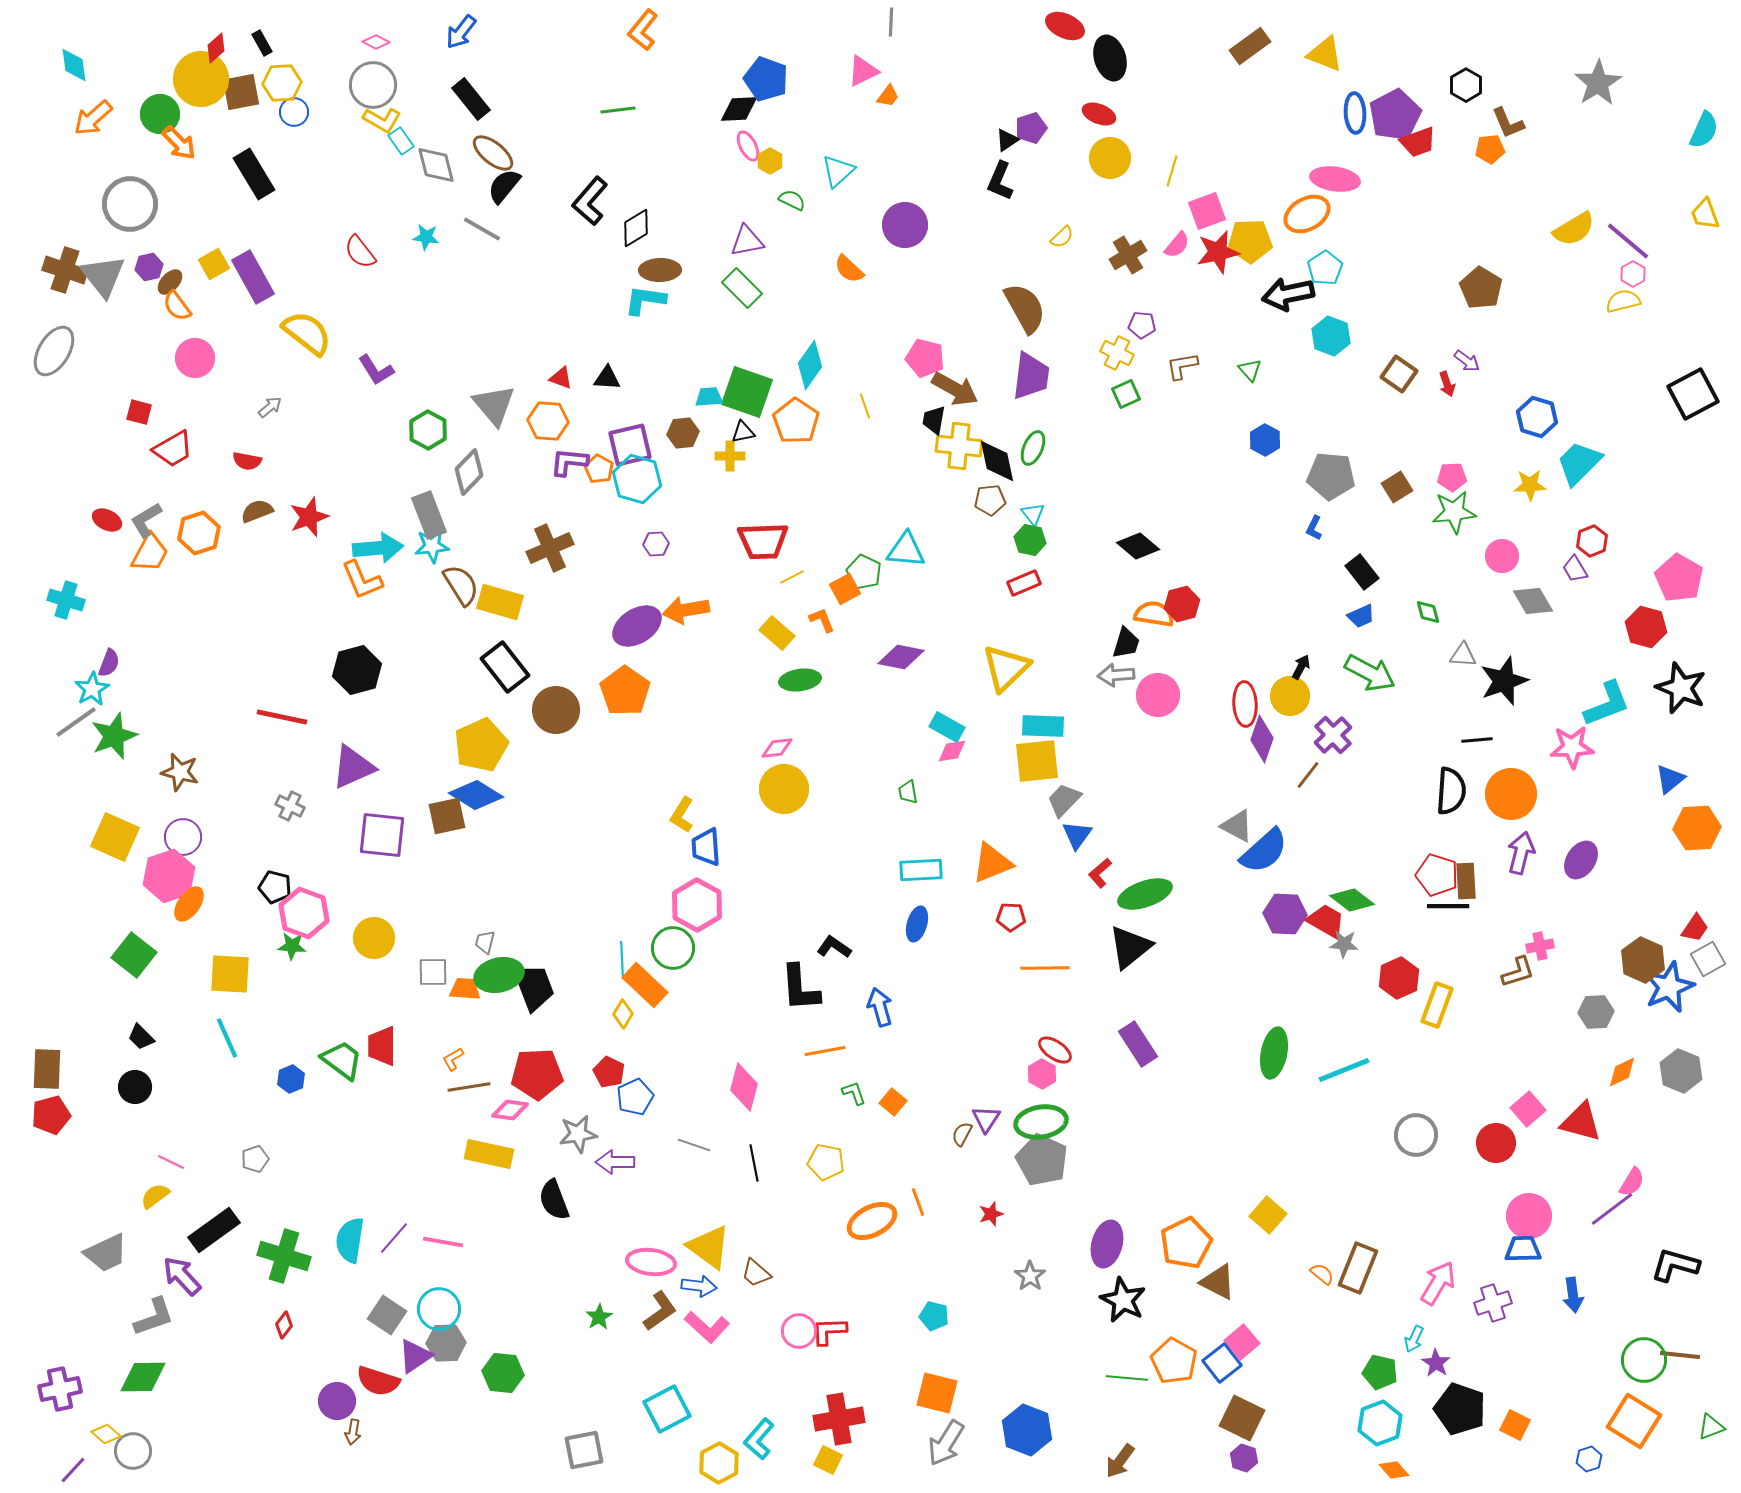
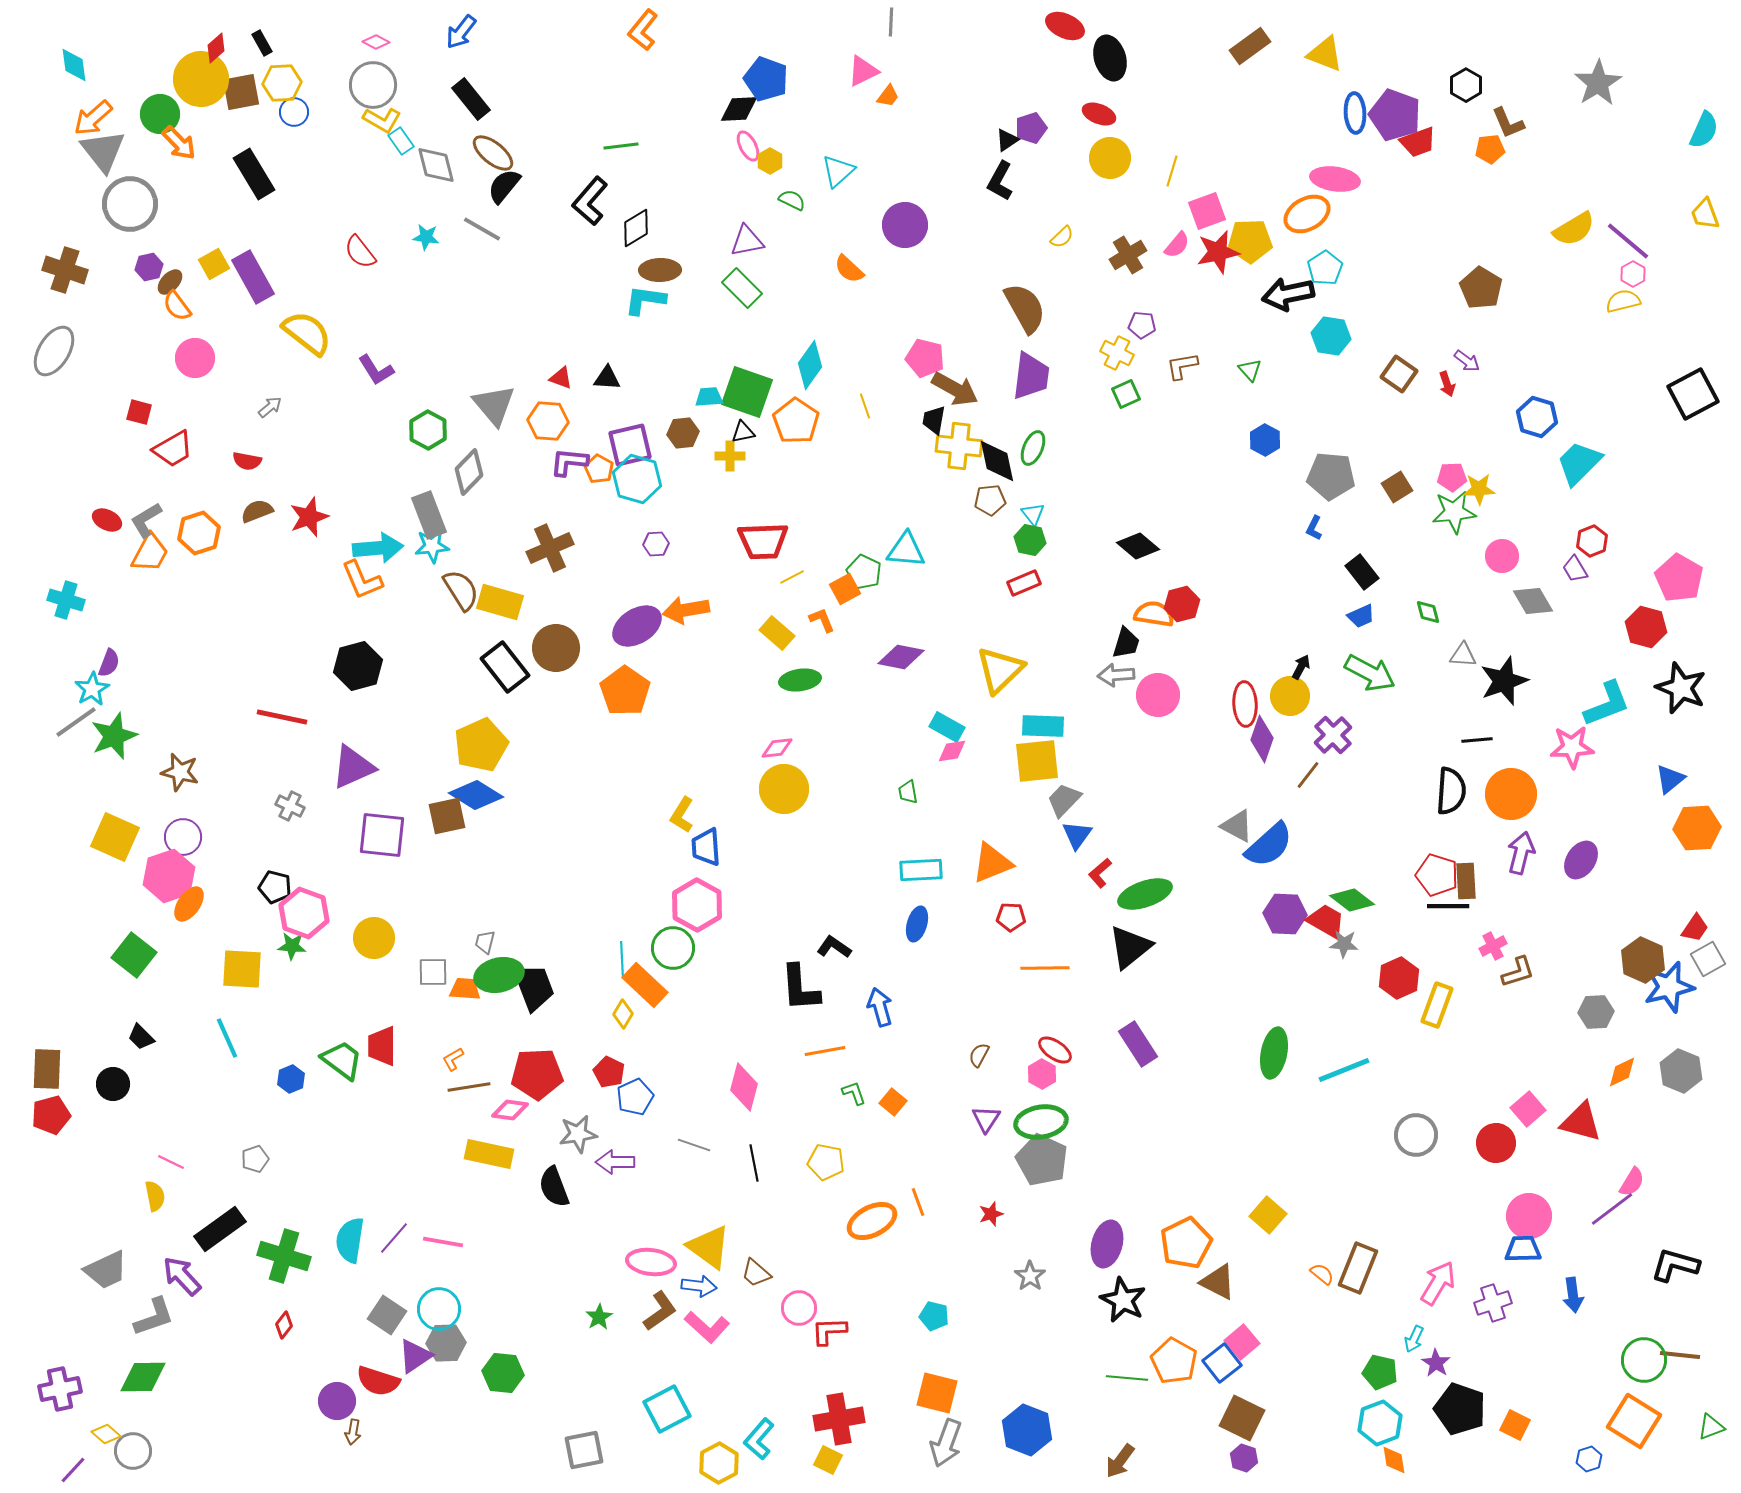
green line at (618, 110): moved 3 px right, 36 px down
purple pentagon at (1395, 115): rotated 24 degrees counterclockwise
black L-shape at (1000, 181): rotated 6 degrees clockwise
gray triangle at (103, 276): moved 125 px up
cyan hexagon at (1331, 336): rotated 12 degrees counterclockwise
yellow star at (1530, 485): moved 51 px left, 4 px down
brown semicircle at (461, 585): moved 5 px down
yellow triangle at (1006, 668): moved 6 px left, 2 px down
black hexagon at (357, 670): moved 1 px right, 4 px up
brown circle at (556, 710): moved 62 px up
blue semicircle at (1264, 851): moved 5 px right, 6 px up
pink cross at (1540, 946): moved 47 px left; rotated 16 degrees counterclockwise
yellow square at (230, 974): moved 12 px right, 5 px up
blue star at (1669, 987): rotated 9 degrees clockwise
black circle at (135, 1087): moved 22 px left, 3 px up
brown semicircle at (962, 1134): moved 17 px right, 79 px up
yellow semicircle at (155, 1196): rotated 116 degrees clockwise
black semicircle at (554, 1200): moved 13 px up
black rectangle at (214, 1230): moved 6 px right, 1 px up
gray trapezoid at (106, 1253): moved 17 px down
pink circle at (799, 1331): moved 23 px up
gray arrow at (946, 1443): rotated 12 degrees counterclockwise
orange diamond at (1394, 1470): moved 10 px up; rotated 32 degrees clockwise
